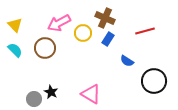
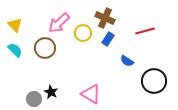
pink arrow: rotated 15 degrees counterclockwise
